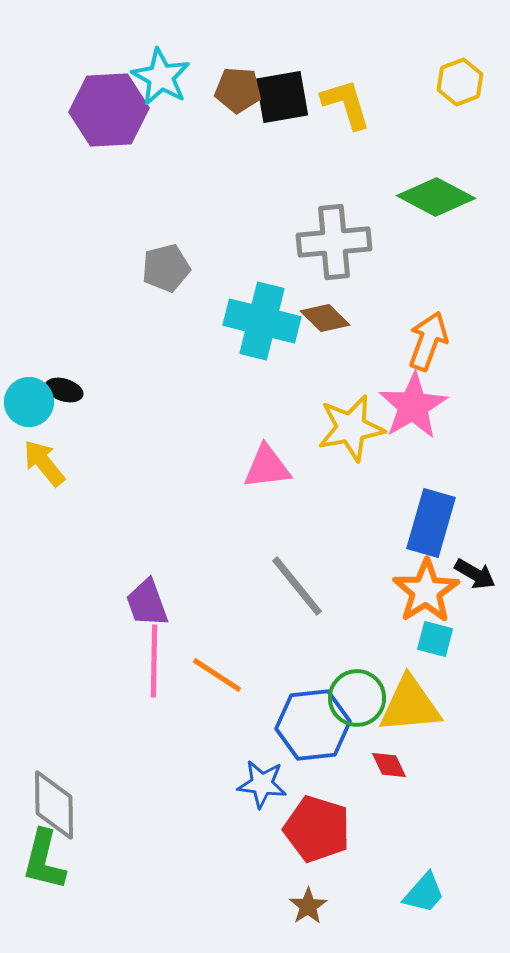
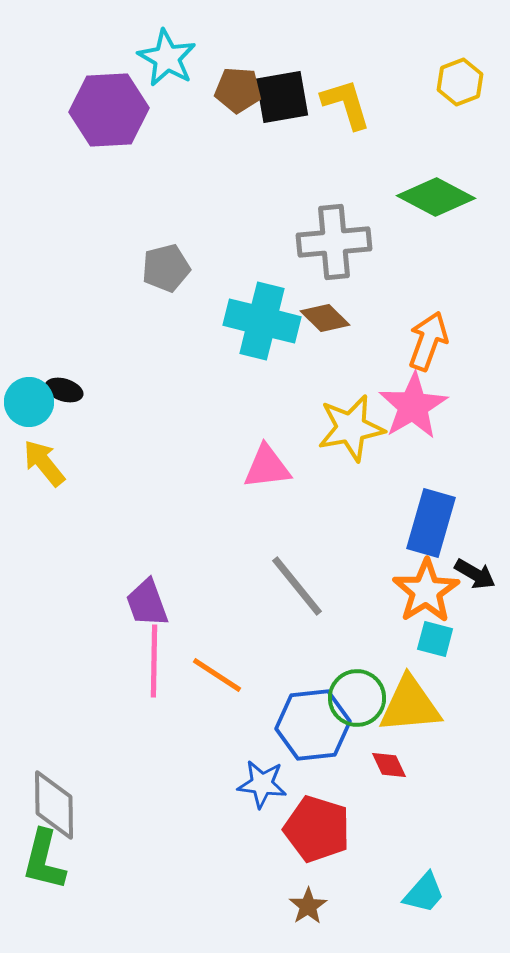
cyan star: moved 6 px right, 19 px up
